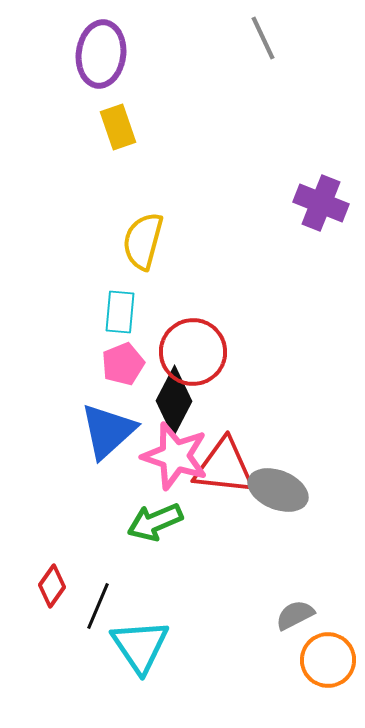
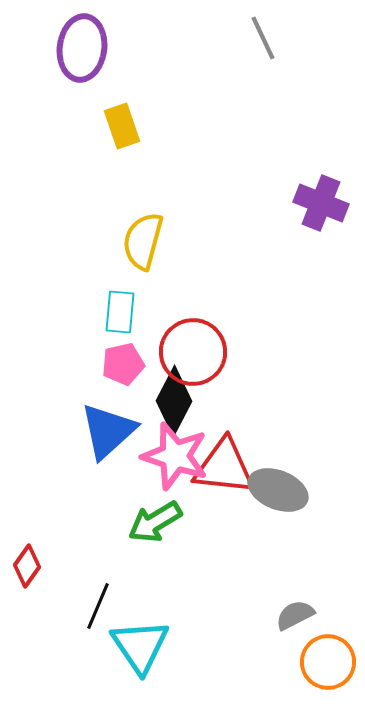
purple ellipse: moved 19 px left, 6 px up
yellow rectangle: moved 4 px right, 1 px up
pink pentagon: rotated 9 degrees clockwise
green arrow: rotated 8 degrees counterclockwise
red diamond: moved 25 px left, 20 px up
orange circle: moved 2 px down
